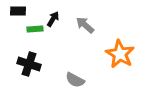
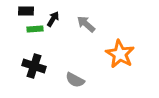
black rectangle: moved 8 px right
gray arrow: moved 1 px right, 1 px up
black cross: moved 5 px right, 2 px down
